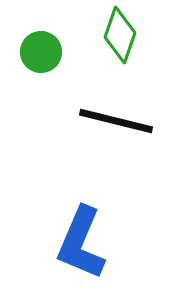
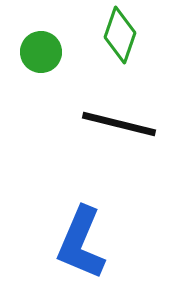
black line: moved 3 px right, 3 px down
